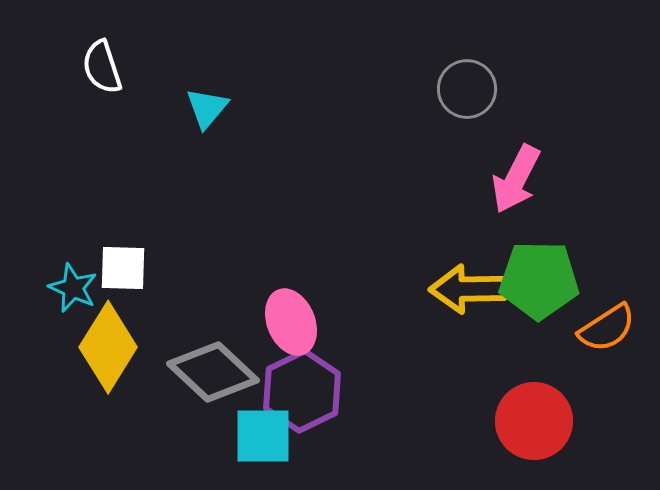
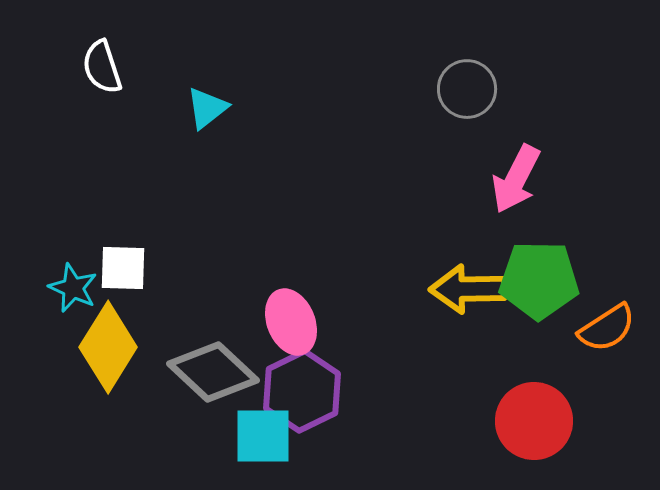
cyan triangle: rotated 12 degrees clockwise
